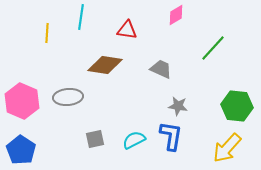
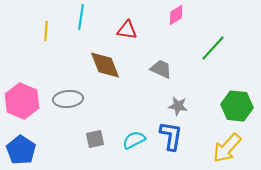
yellow line: moved 1 px left, 2 px up
brown diamond: rotated 60 degrees clockwise
gray ellipse: moved 2 px down
